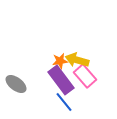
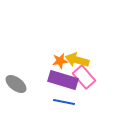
pink rectangle: moved 1 px left, 1 px down
purple rectangle: moved 2 px right; rotated 36 degrees counterclockwise
blue line: rotated 40 degrees counterclockwise
